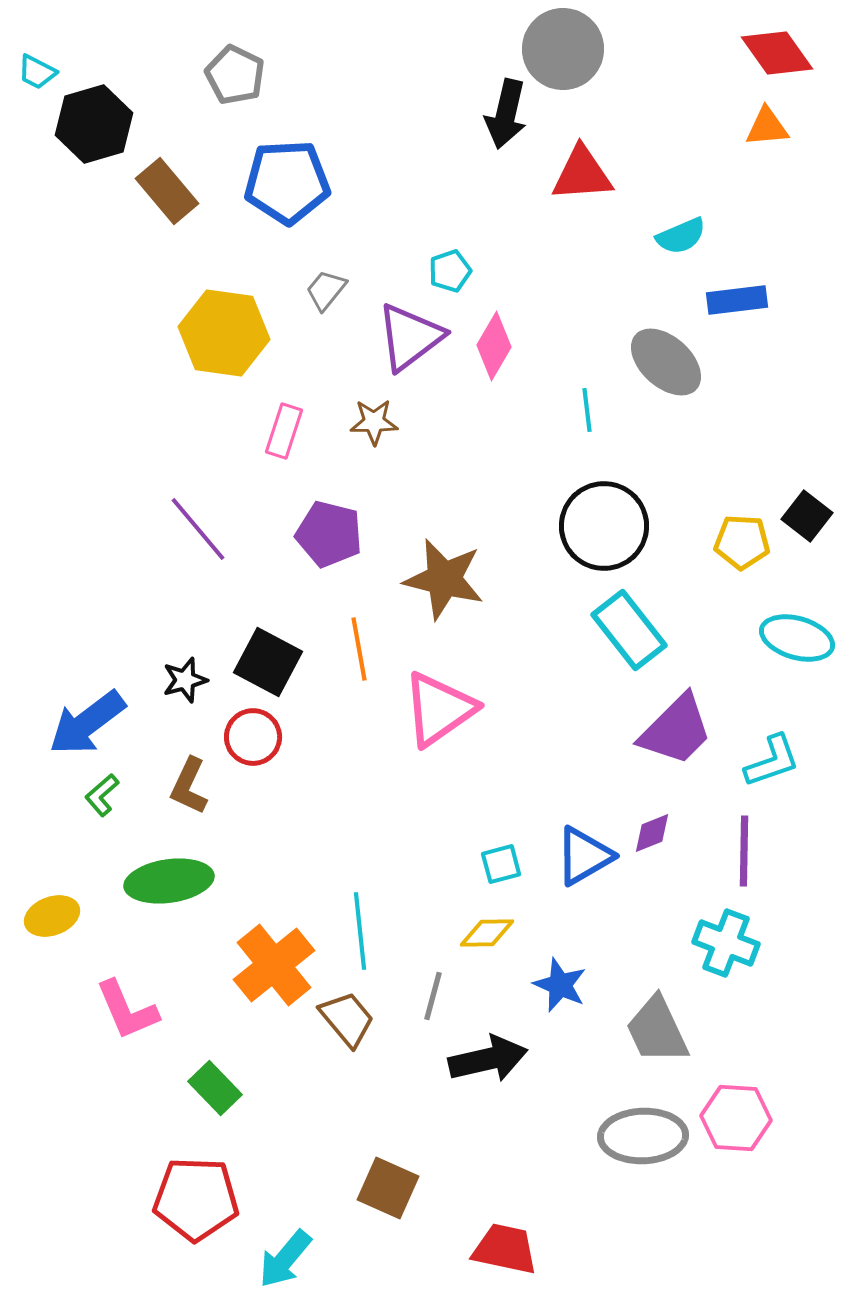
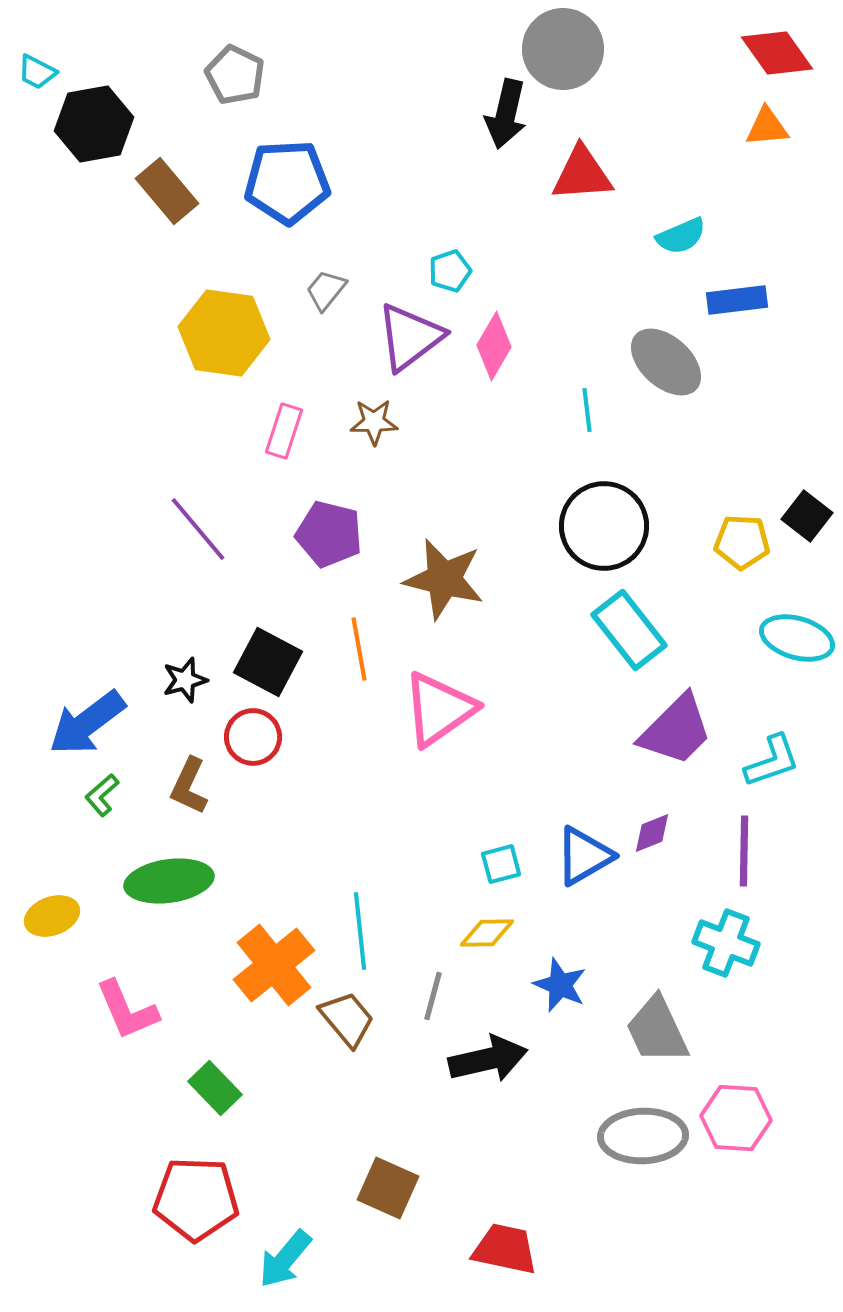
black hexagon at (94, 124): rotated 6 degrees clockwise
